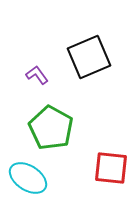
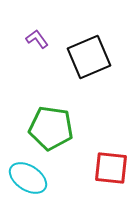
purple L-shape: moved 36 px up
green pentagon: rotated 21 degrees counterclockwise
